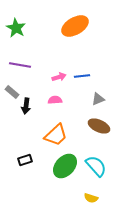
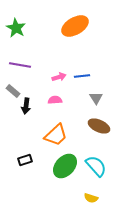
gray rectangle: moved 1 px right, 1 px up
gray triangle: moved 2 px left, 1 px up; rotated 40 degrees counterclockwise
